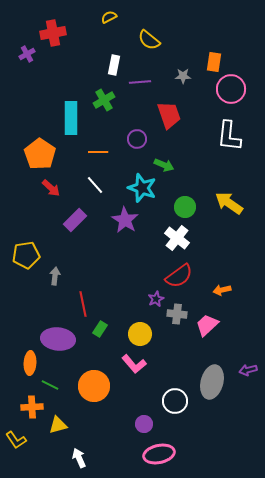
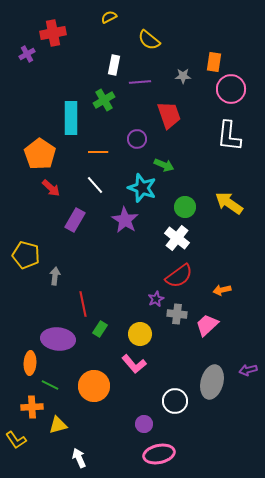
purple rectangle at (75, 220): rotated 15 degrees counterclockwise
yellow pentagon at (26, 255): rotated 24 degrees clockwise
